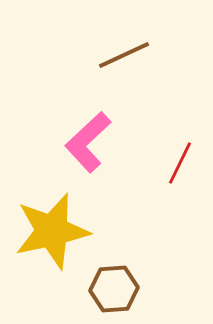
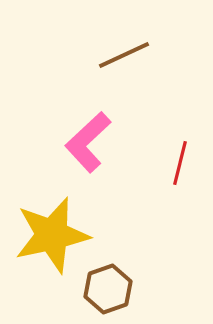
red line: rotated 12 degrees counterclockwise
yellow star: moved 4 px down
brown hexagon: moved 6 px left; rotated 15 degrees counterclockwise
